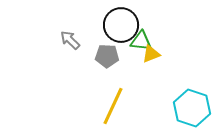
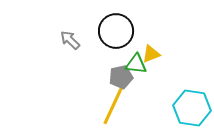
black circle: moved 5 px left, 6 px down
green triangle: moved 5 px left, 23 px down
gray pentagon: moved 14 px right, 21 px down; rotated 15 degrees counterclockwise
cyan hexagon: rotated 9 degrees counterclockwise
